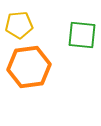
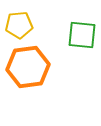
orange hexagon: moved 1 px left
